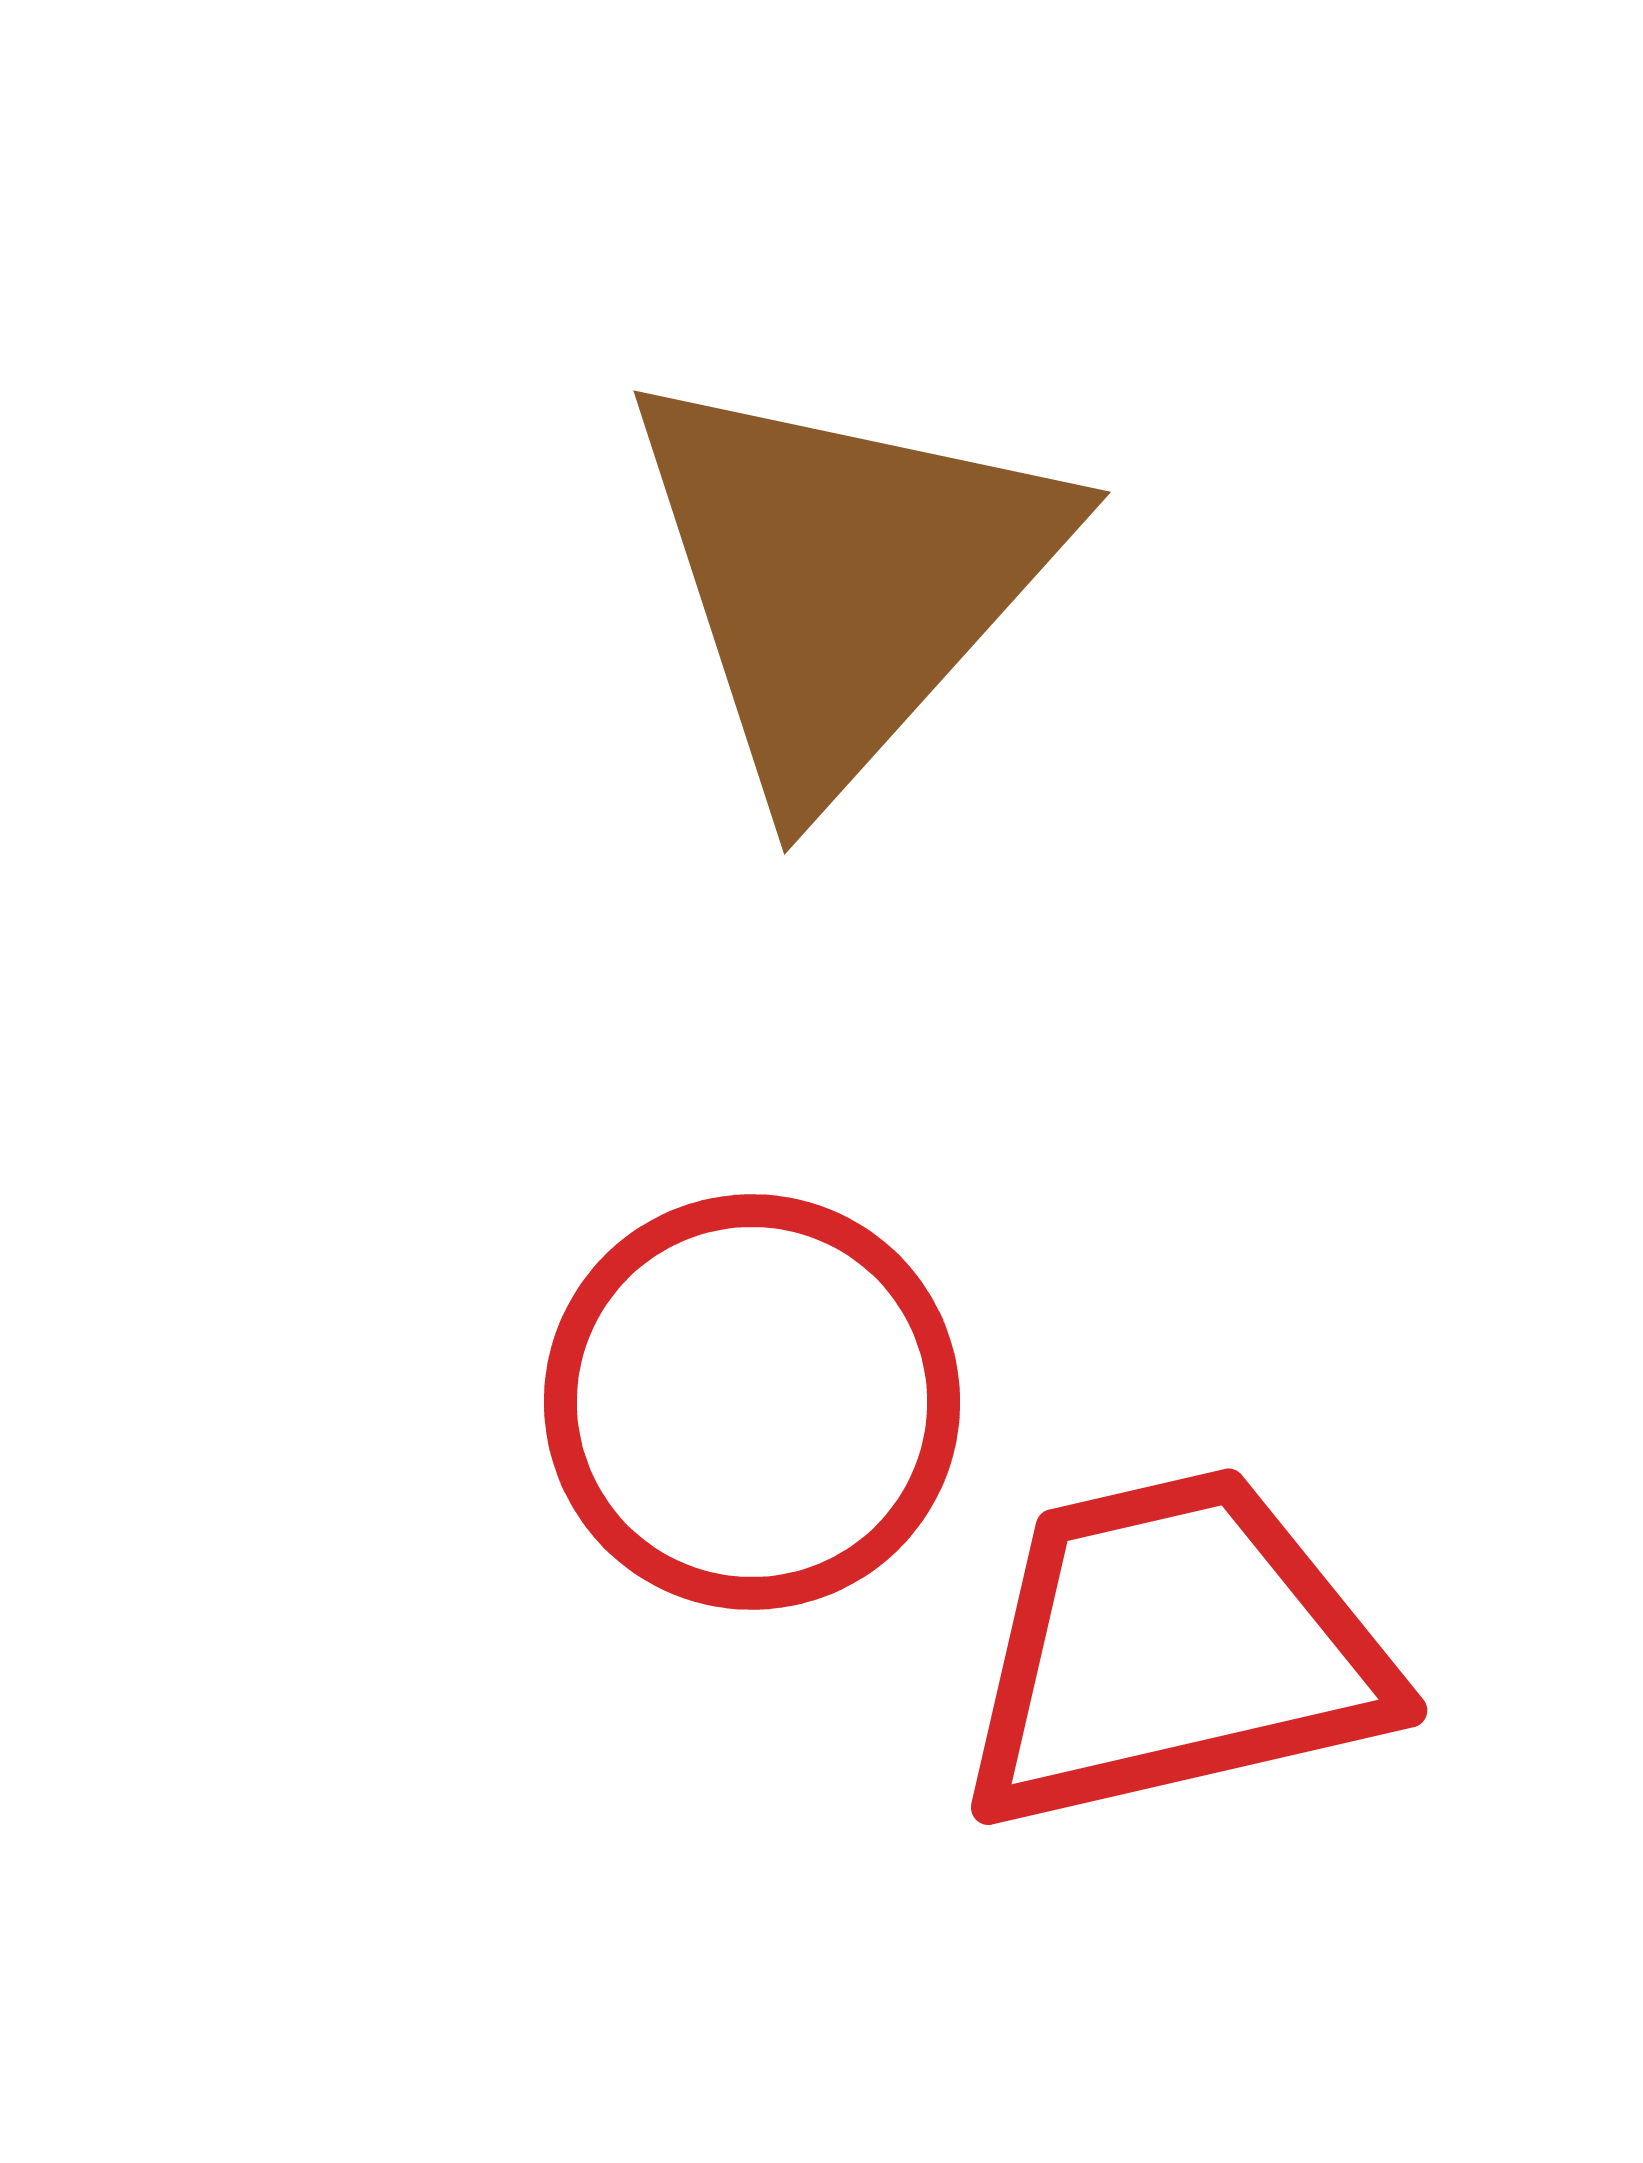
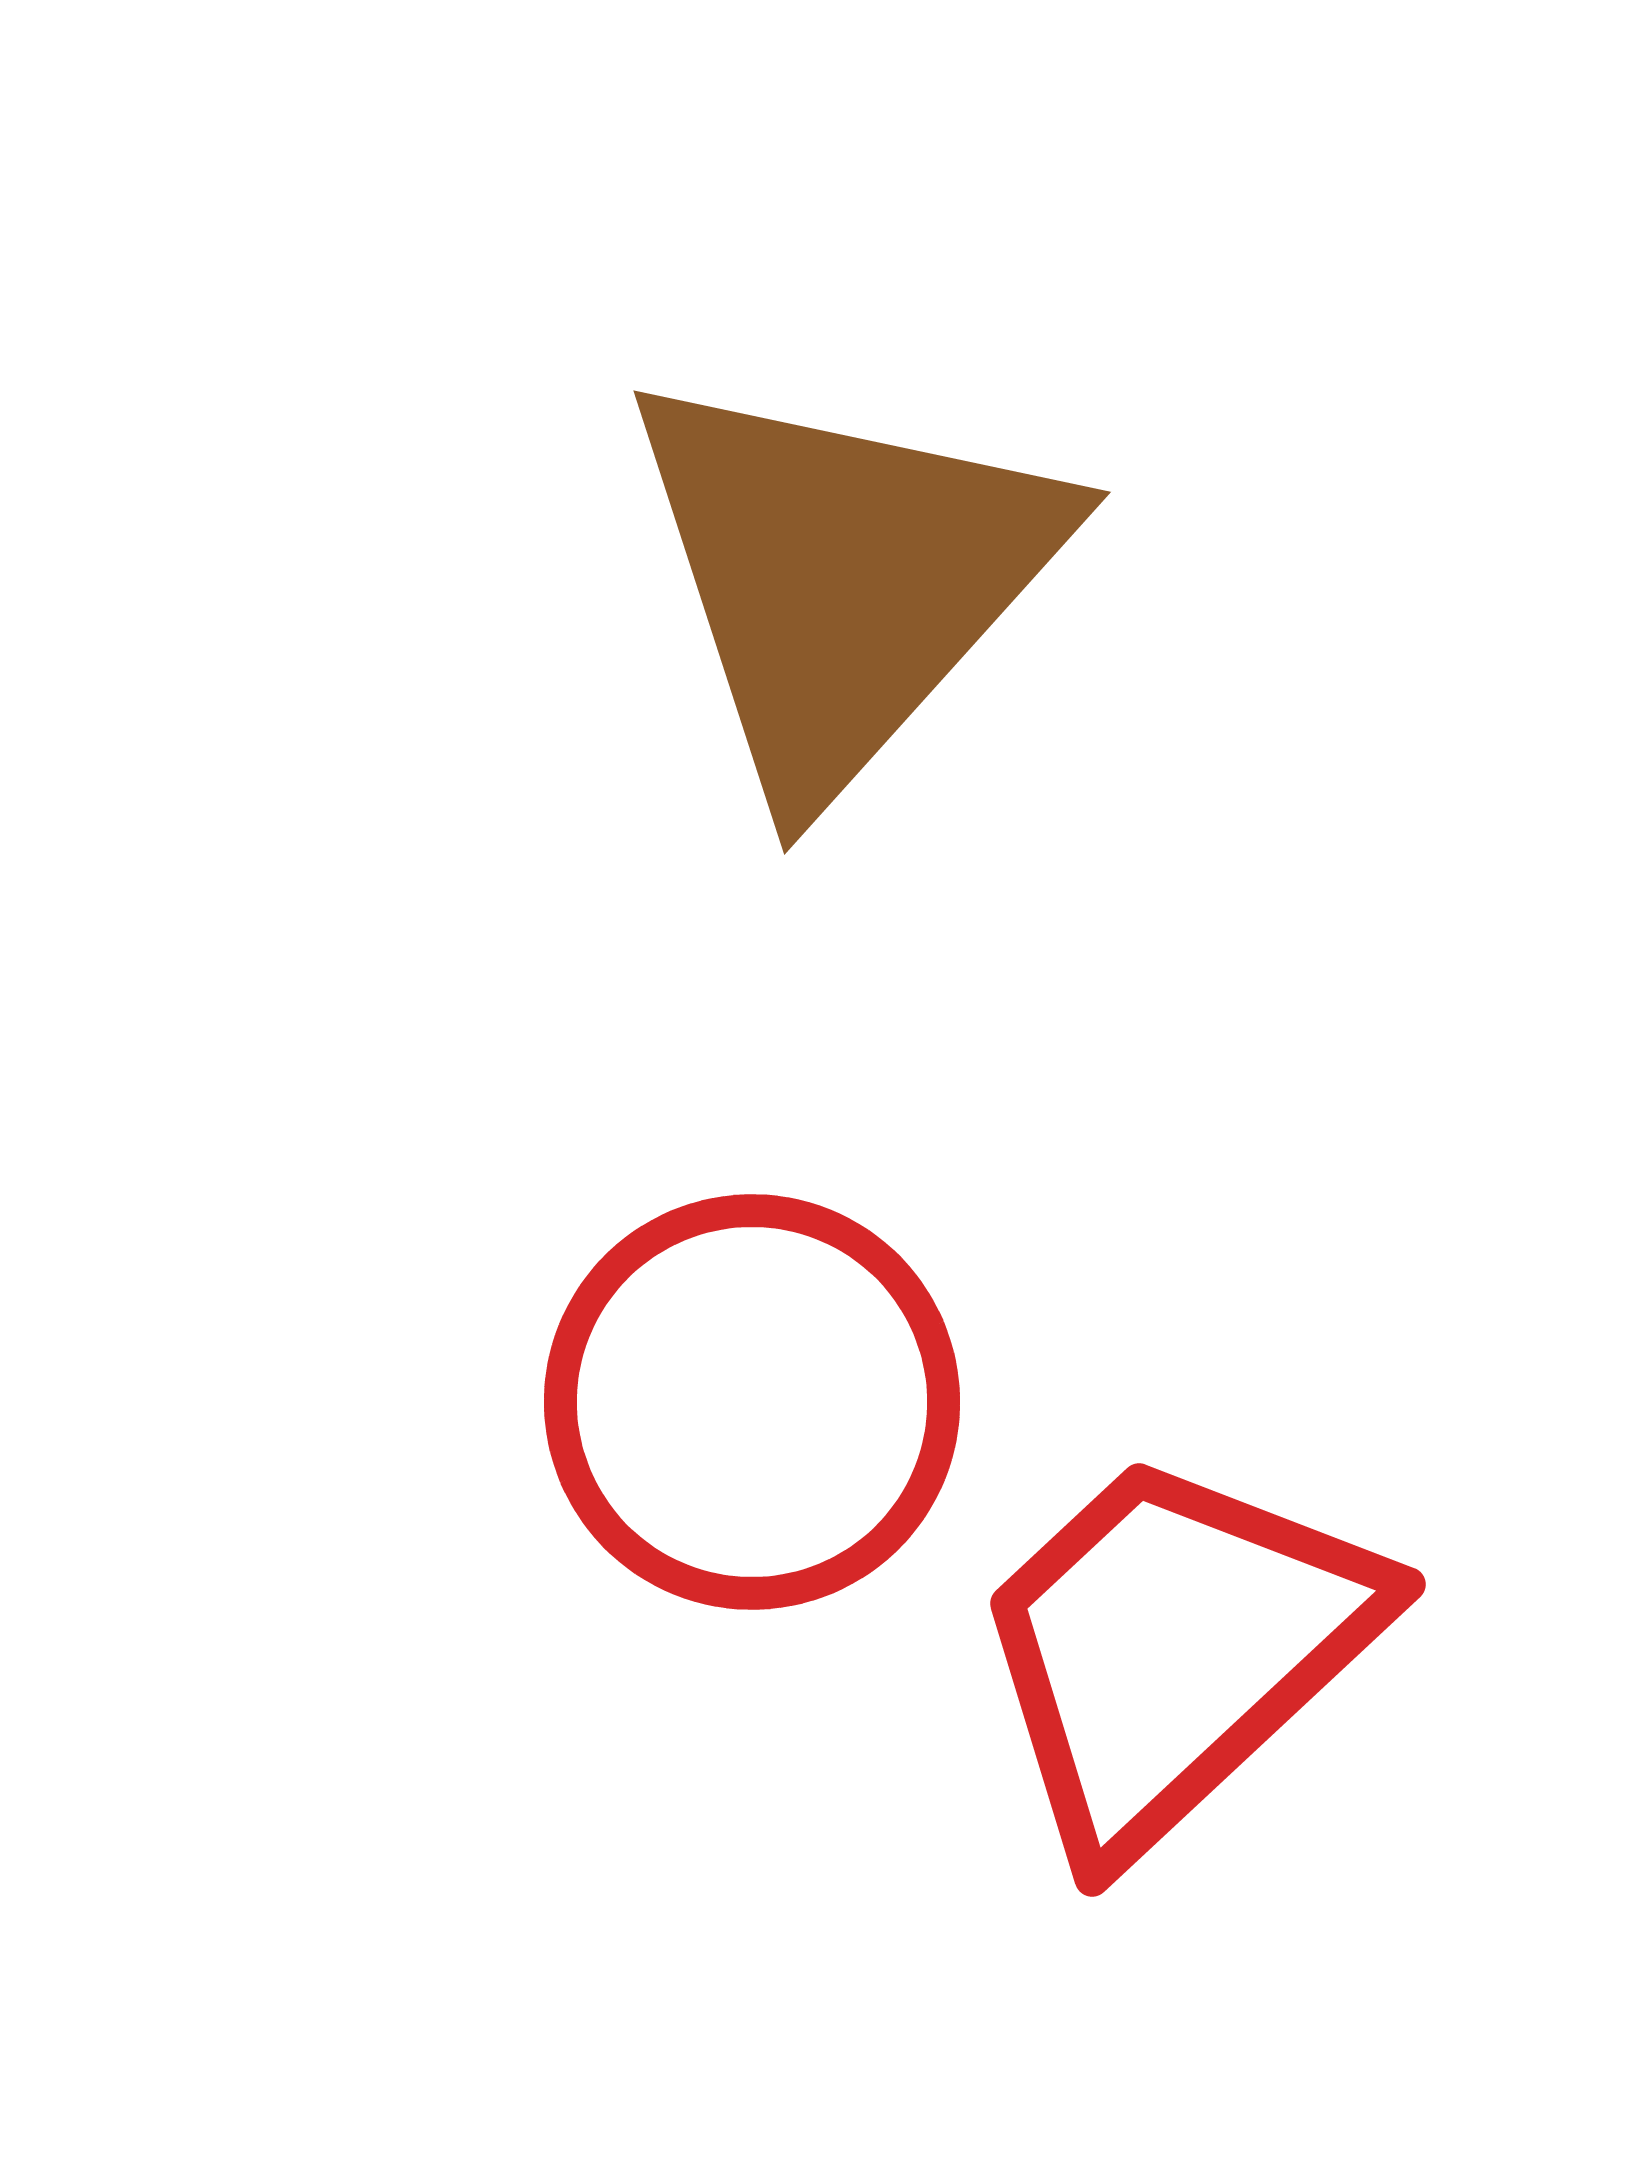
red trapezoid: rotated 30 degrees counterclockwise
